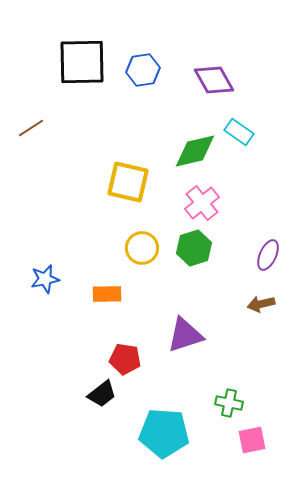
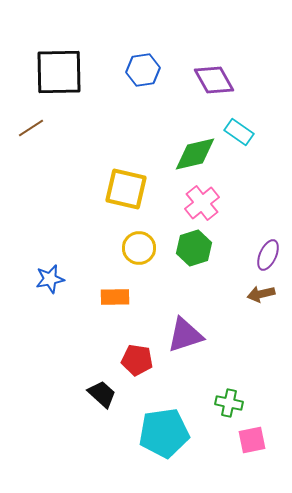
black square: moved 23 px left, 10 px down
green diamond: moved 3 px down
yellow square: moved 2 px left, 7 px down
yellow circle: moved 3 px left
blue star: moved 5 px right
orange rectangle: moved 8 px right, 3 px down
brown arrow: moved 10 px up
red pentagon: moved 12 px right, 1 px down
black trapezoid: rotated 100 degrees counterclockwise
cyan pentagon: rotated 12 degrees counterclockwise
